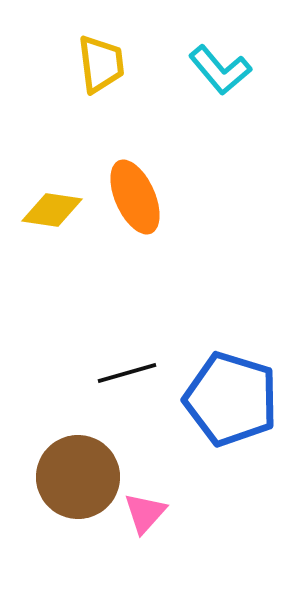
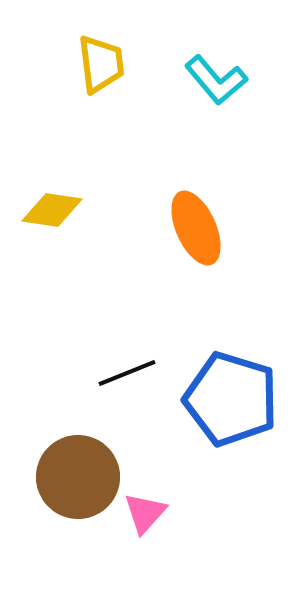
cyan L-shape: moved 4 px left, 10 px down
orange ellipse: moved 61 px right, 31 px down
black line: rotated 6 degrees counterclockwise
